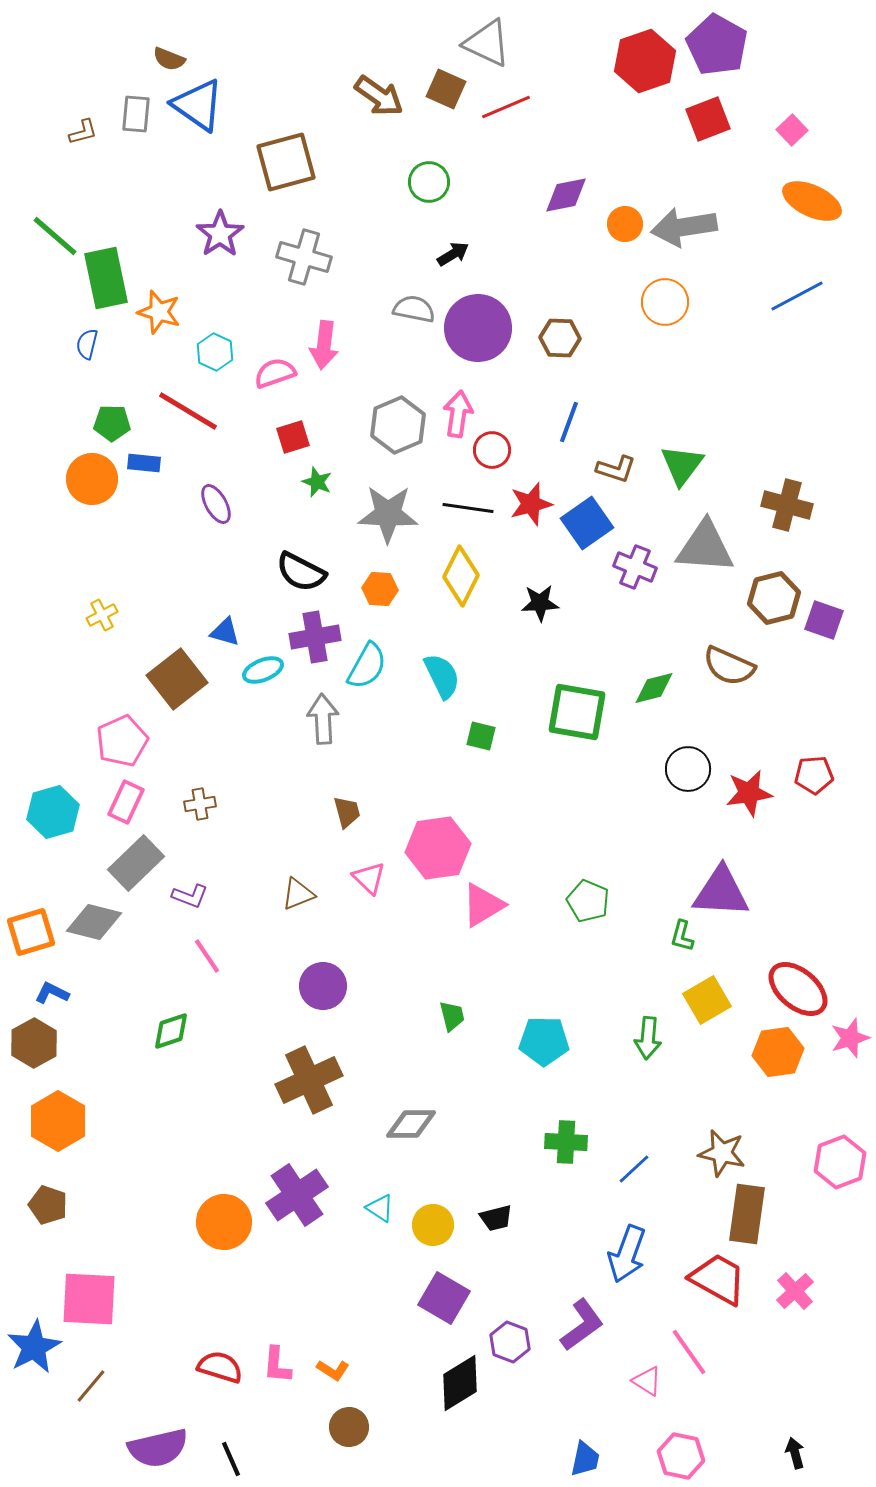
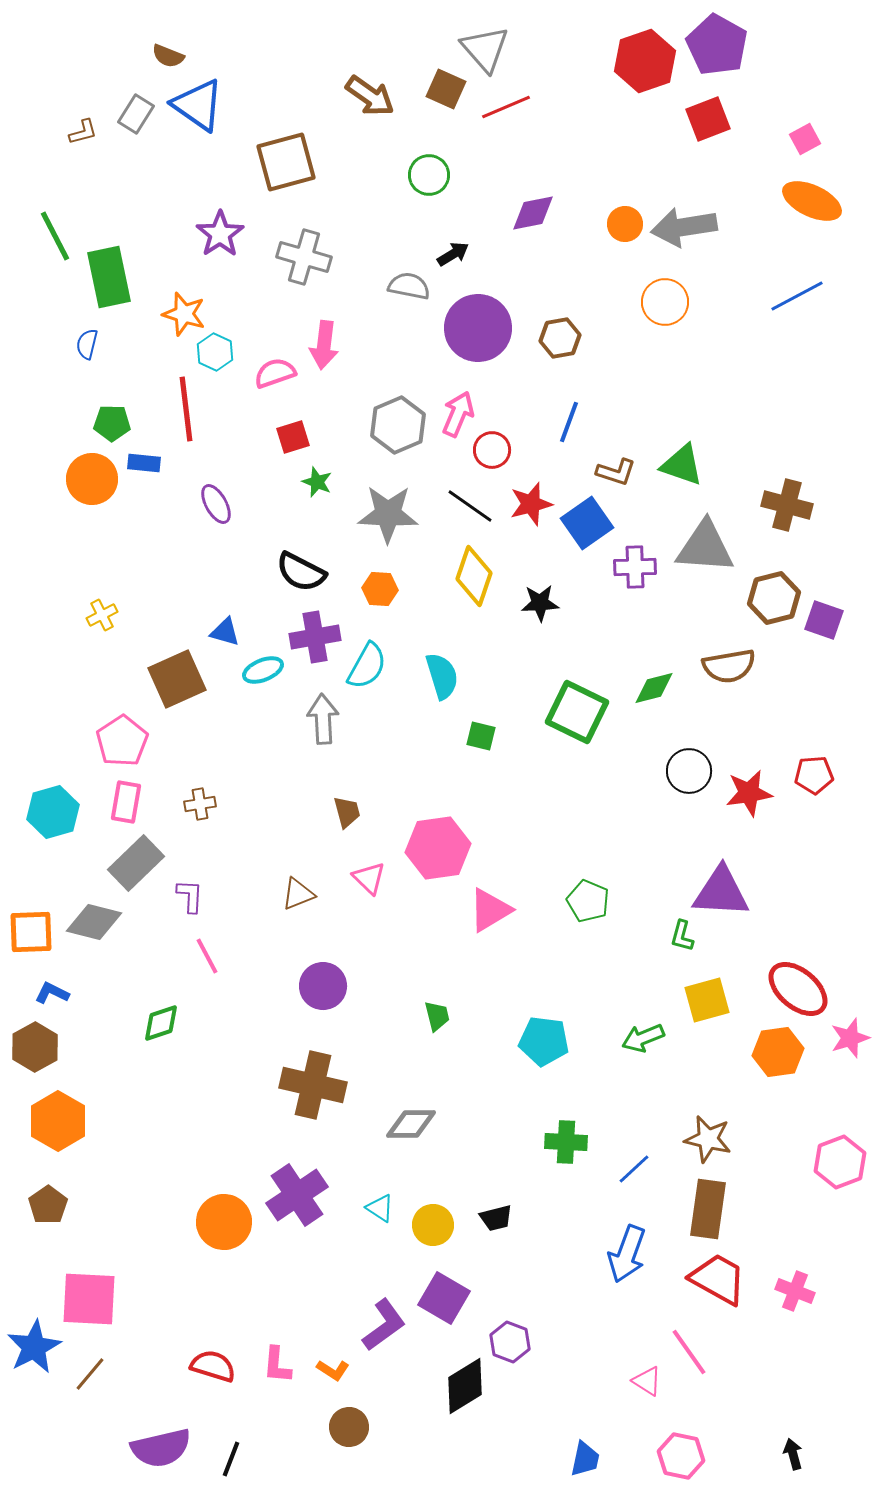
gray triangle at (487, 43): moved 2 px left, 6 px down; rotated 24 degrees clockwise
brown semicircle at (169, 59): moved 1 px left, 3 px up
brown arrow at (379, 96): moved 9 px left
gray rectangle at (136, 114): rotated 27 degrees clockwise
pink square at (792, 130): moved 13 px right, 9 px down; rotated 16 degrees clockwise
green circle at (429, 182): moved 7 px up
purple diamond at (566, 195): moved 33 px left, 18 px down
green line at (55, 236): rotated 22 degrees clockwise
green rectangle at (106, 278): moved 3 px right, 1 px up
gray semicircle at (414, 309): moved 5 px left, 23 px up
orange star at (159, 312): moved 25 px right, 2 px down
brown hexagon at (560, 338): rotated 12 degrees counterclockwise
red line at (188, 411): moved 2 px left, 2 px up; rotated 52 degrees clockwise
pink arrow at (458, 414): rotated 15 degrees clockwise
green triangle at (682, 465): rotated 48 degrees counterclockwise
brown L-shape at (616, 469): moved 3 px down
black line at (468, 508): moved 2 px right, 2 px up; rotated 27 degrees clockwise
purple cross at (635, 567): rotated 24 degrees counterclockwise
yellow diamond at (461, 576): moved 13 px right; rotated 8 degrees counterclockwise
brown semicircle at (729, 666): rotated 34 degrees counterclockwise
cyan semicircle at (442, 676): rotated 9 degrees clockwise
brown square at (177, 679): rotated 14 degrees clockwise
green square at (577, 712): rotated 16 degrees clockwise
pink pentagon at (122, 741): rotated 9 degrees counterclockwise
black circle at (688, 769): moved 1 px right, 2 px down
pink rectangle at (126, 802): rotated 15 degrees counterclockwise
purple L-shape at (190, 896): rotated 108 degrees counterclockwise
pink triangle at (483, 905): moved 7 px right, 5 px down
orange square at (31, 932): rotated 15 degrees clockwise
pink line at (207, 956): rotated 6 degrees clockwise
yellow square at (707, 1000): rotated 15 degrees clockwise
green trapezoid at (452, 1016): moved 15 px left
green diamond at (171, 1031): moved 10 px left, 8 px up
green arrow at (648, 1038): moved 5 px left; rotated 63 degrees clockwise
cyan pentagon at (544, 1041): rotated 6 degrees clockwise
brown hexagon at (34, 1043): moved 1 px right, 4 px down
brown cross at (309, 1080): moved 4 px right, 5 px down; rotated 38 degrees clockwise
brown star at (722, 1153): moved 14 px left, 14 px up
brown pentagon at (48, 1205): rotated 18 degrees clockwise
brown rectangle at (747, 1214): moved 39 px left, 5 px up
pink cross at (795, 1291): rotated 27 degrees counterclockwise
purple L-shape at (582, 1325): moved 198 px left
red semicircle at (220, 1367): moved 7 px left, 1 px up
black diamond at (460, 1383): moved 5 px right, 3 px down
brown line at (91, 1386): moved 1 px left, 12 px up
purple semicircle at (158, 1448): moved 3 px right
black arrow at (795, 1453): moved 2 px left, 1 px down
black line at (231, 1459): rotated 45 degrees clockwise
